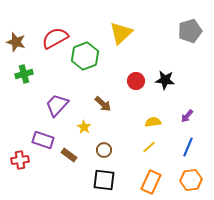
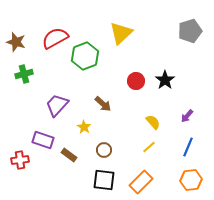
black star: rotated 30 degrees clockwise
yellow semicircle: rotated 56 degrees clockwise
orange rectangle: moved 10 px left; rotated 20 degrees clockwise
